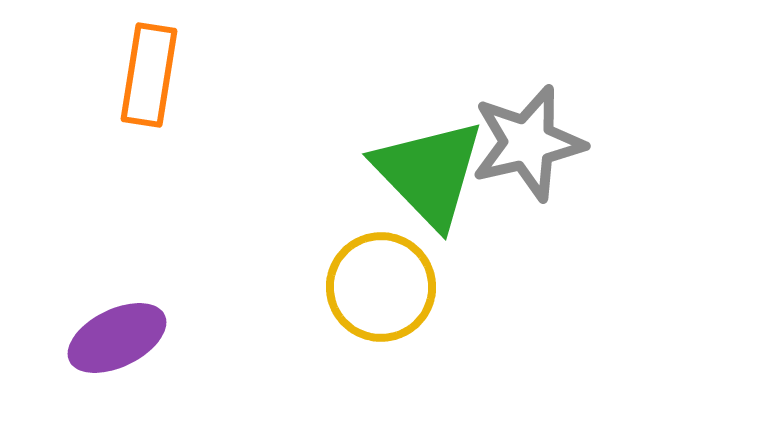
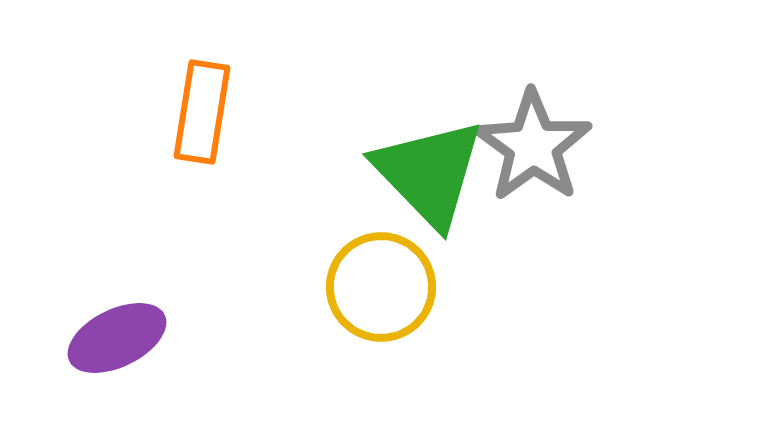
orange rectangle: moved 53 px right, 37 px down
gray star: moved 5 px right, 3 px down; rotated 23 degrees counterclockwise
